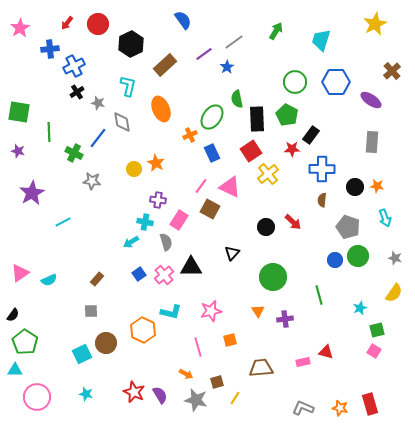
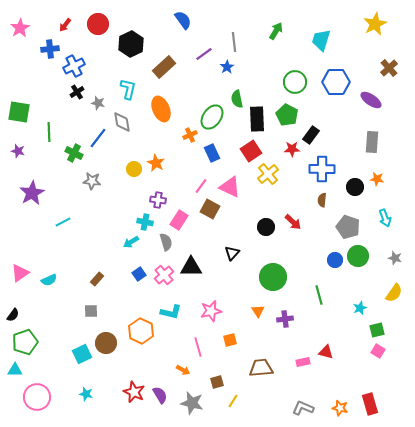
red arrow at (67, 23): moved 2 px left, 2 px down
gray line at (234, 42): rotated 60 degrees counterclockwise
brown rectangle at (165, 65): moved 1 px left, 2 px down
brown cross at (392, 71): moved 3 px left, 3 px up
cyan L-shape at (128, 86): moved 3 px down
orange star at (377, 186): moved 7 px up
orange hexagon at (143, 330): moved 2 px left, 1 px down
green pentagon at (25, 342): rotated 20 degrees clockwise
pink square at (374, 351): moved 4 px right
orange arrow at (186, 374): moved 3 px left, 4 px up
yellow line at (235, 398): moved 2 px left, 3 px down
gray star at (196, 400): moved 4 px left, 3 px down
